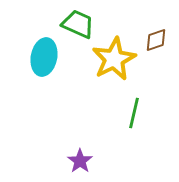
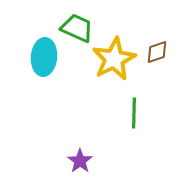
green trapezoid: moved 1 px left, 4 px down
brown diamond: moved 1 px right, 12 px down
cyan ellipse: rotated 6 degrees counterclockwise
green line: rotated 12 degrees counterclockwise
